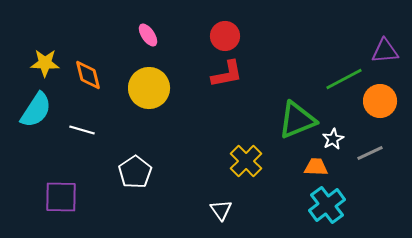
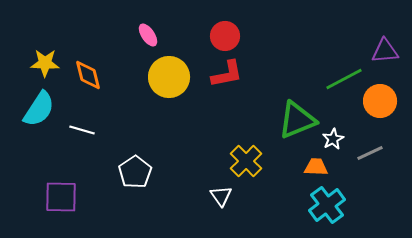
yellow circle: moved 20 px right, 11 px up
cyan semicircle: moved 3 px right, 1 px up
white triangle: moved 14 px up
